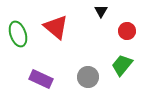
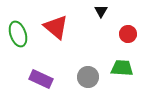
red circle: moved 1 px right, 3 px down
green trapezoid: moved 3 px down; rotated 55 degrees clockwise
